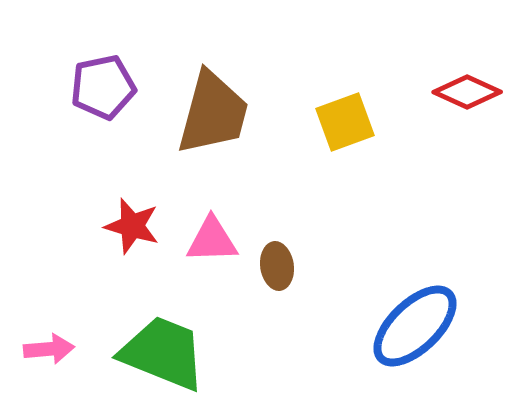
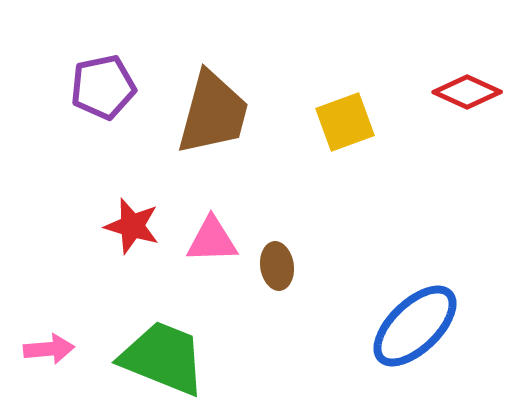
green trapezoid: moved 5 px down
